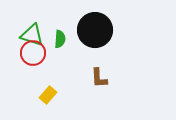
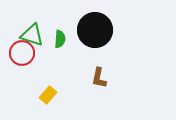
red circle: moved 11 px left
brown L-shape: rotated 15 degrees clockwise
